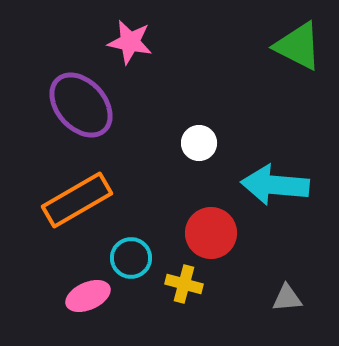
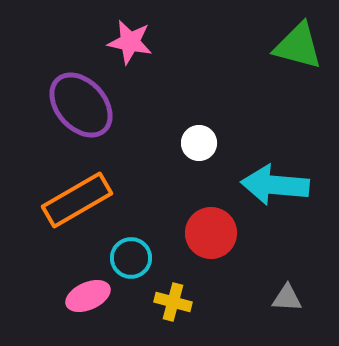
green triangle: rotated 12 degrees counterclockwise
yellow cross: moved 11 px left, 18 px down
gray triangle: rotated 8 degrees clockwise
